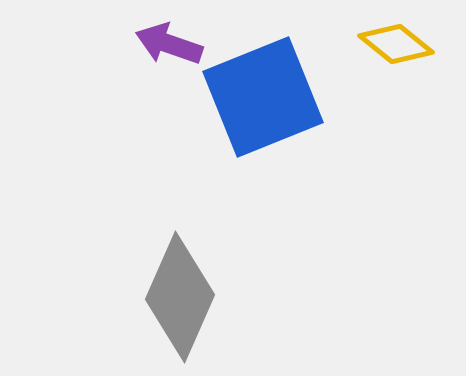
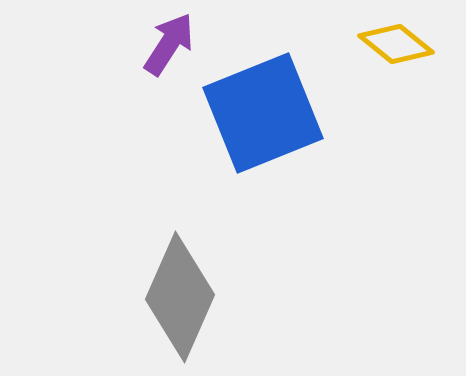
purple arrow: rotated 104 degrees clockwise
blue square: moved 16 px down
